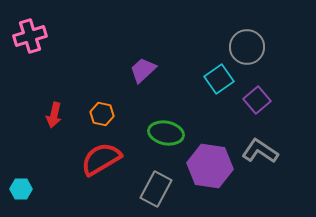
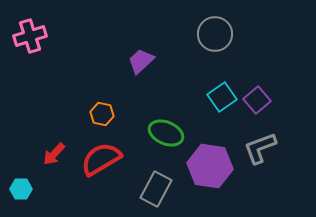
gray circle: moved 32 px left, 13 px up
purple trapezoid: moved 2 px left, 9 px up
cyan square: moved 3 px right, 18 px down
red arrow: moved 39 px down; rotated 30 degrees clockwise
green ellipse: rotated 12 degrees clockwise
gray L-shape: moved 3 px up; rotated 54 degrees counterclockwise
